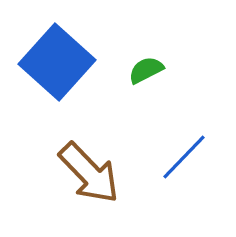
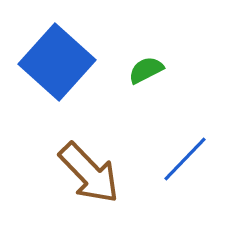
blue line: moved 1 px right, 2 px down
